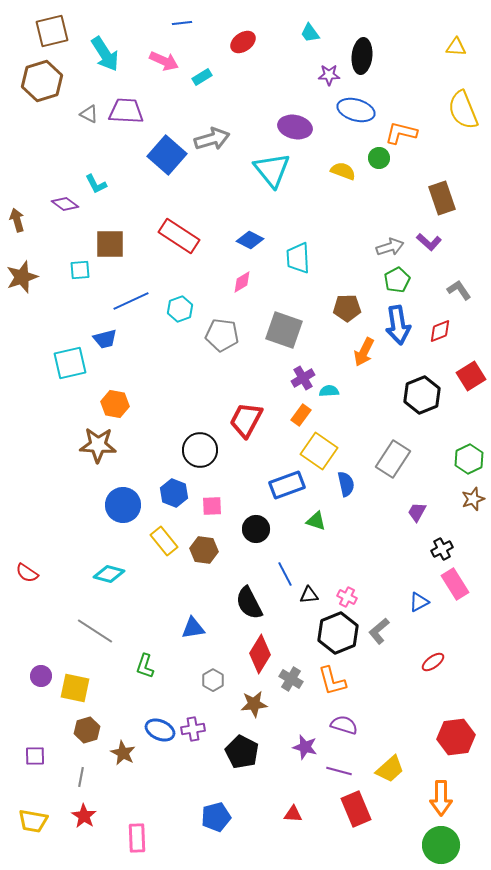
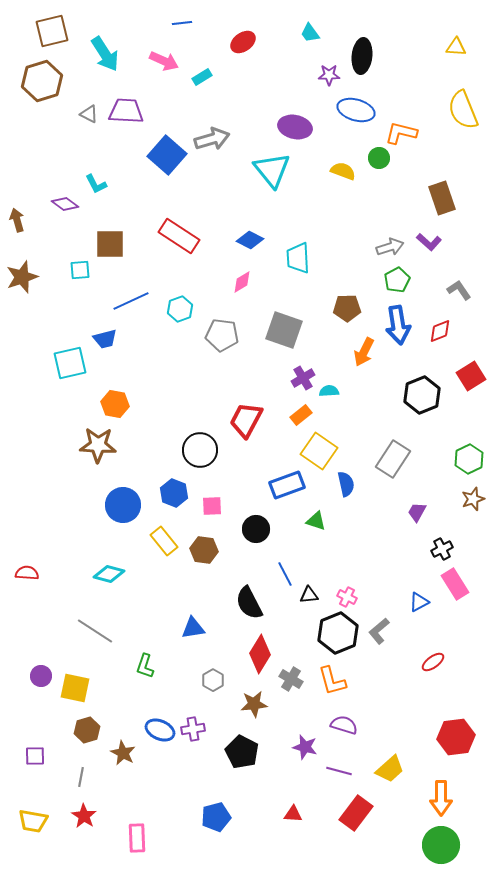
orange rectangle at (301, 415): rotated 15 degrees clockwise
red semicircle at (27, 573): rotated 150 degrees clockwise
red rectangle at (356, 809): moved 4 px down; rotated 60 degrees clockwise
